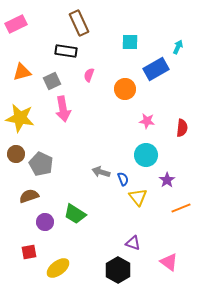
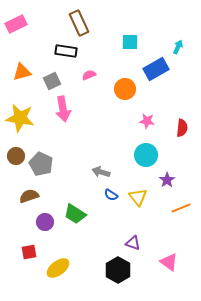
pink semicircle: rotated 48 degrees clockwise
brown circle: moved 2 px down
blue semicircle: moved 12 px left, 16 px down; rotated 144 degrees clockwise
